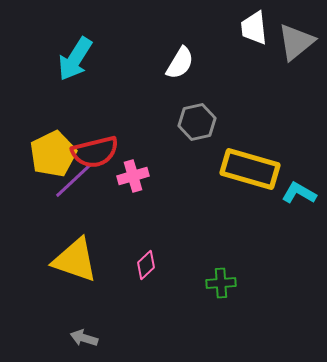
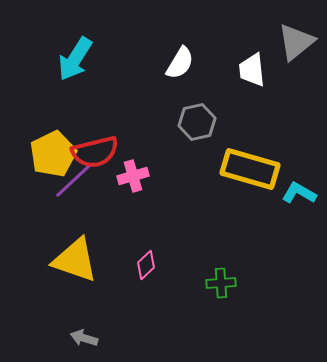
white trapezoid: moved 2 px left, 42 px down
